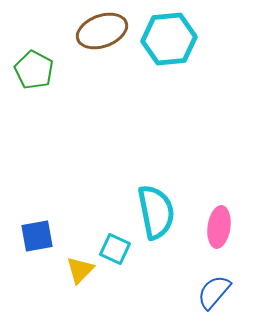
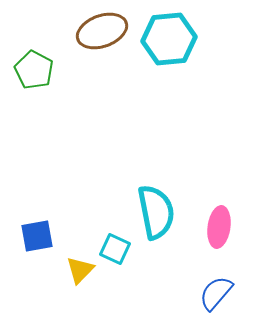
blue semicircle: moved 2 px right, 1 px down
